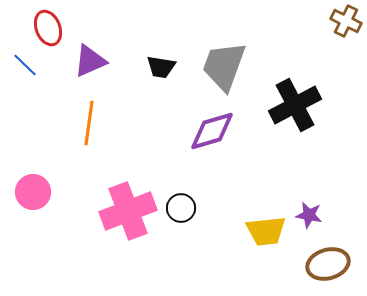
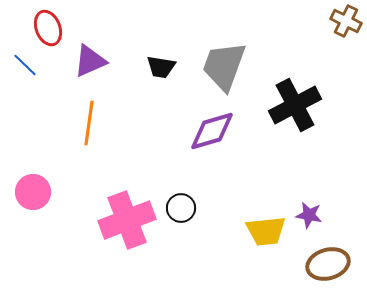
pink cross: moved 1 px left, 9 px down
